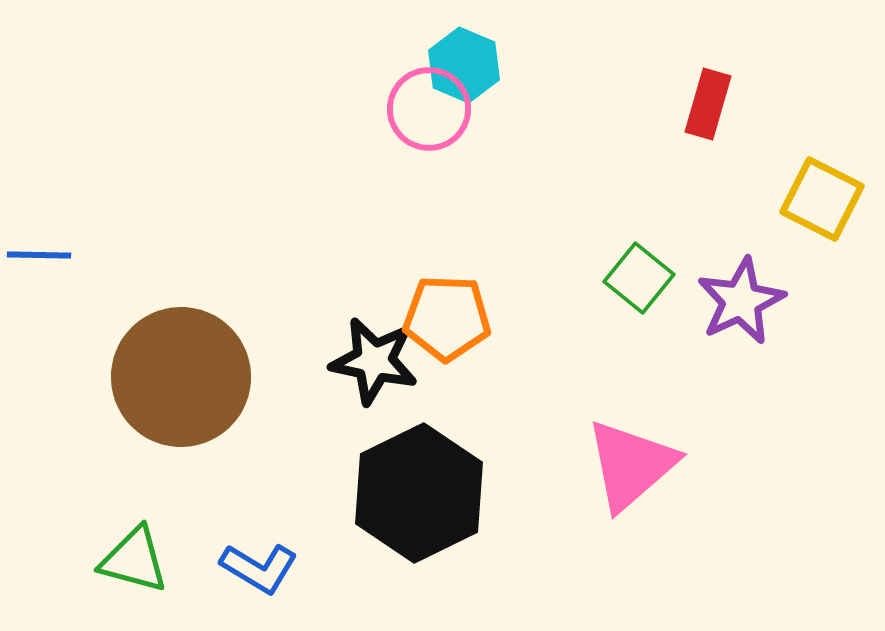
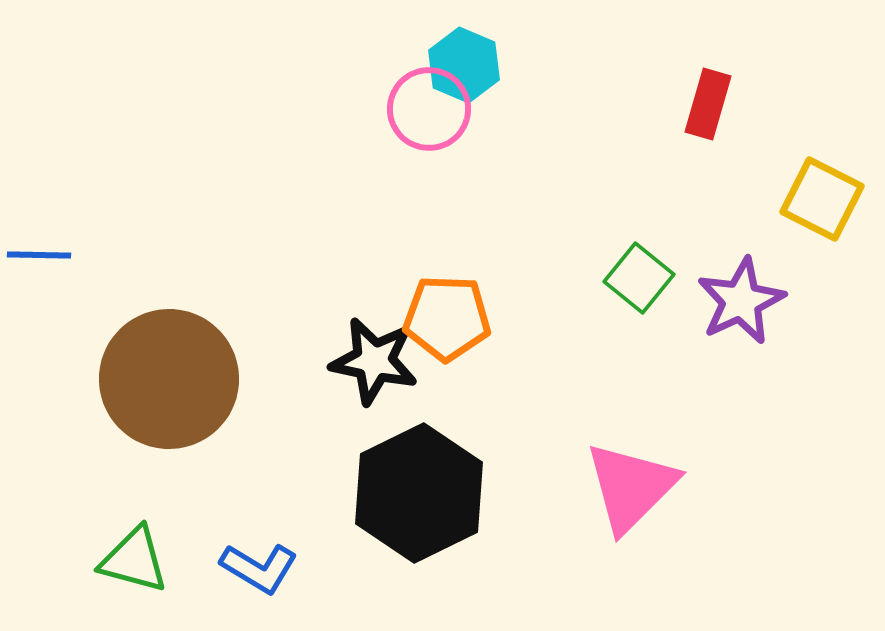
brown circle: moved 12 px left, 2 px down
pink triangle: moved 22 px down; rotated 4 degrees counterclockwise
